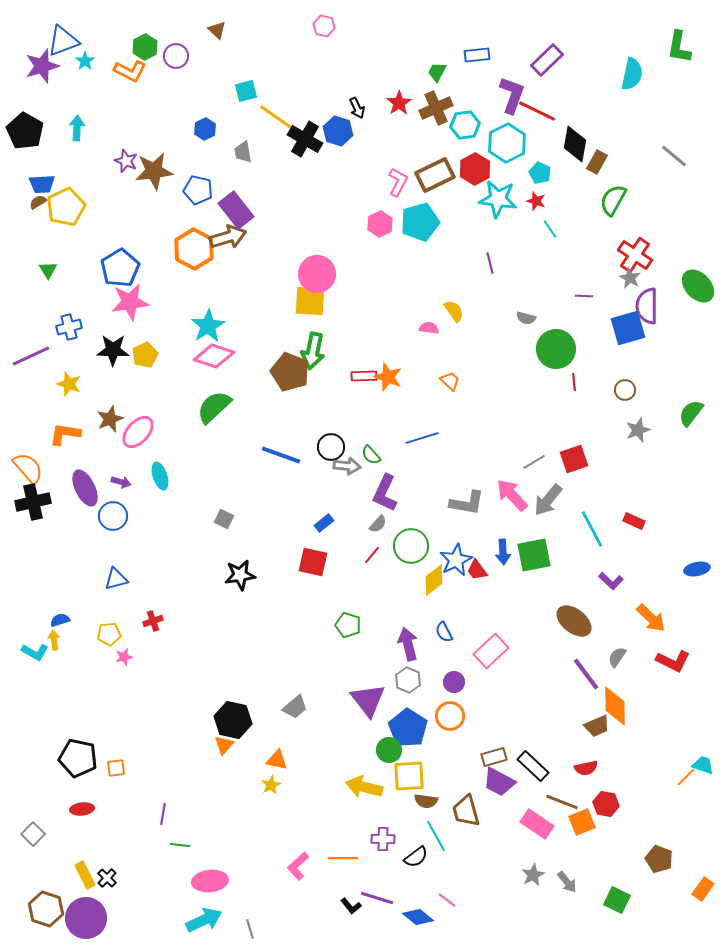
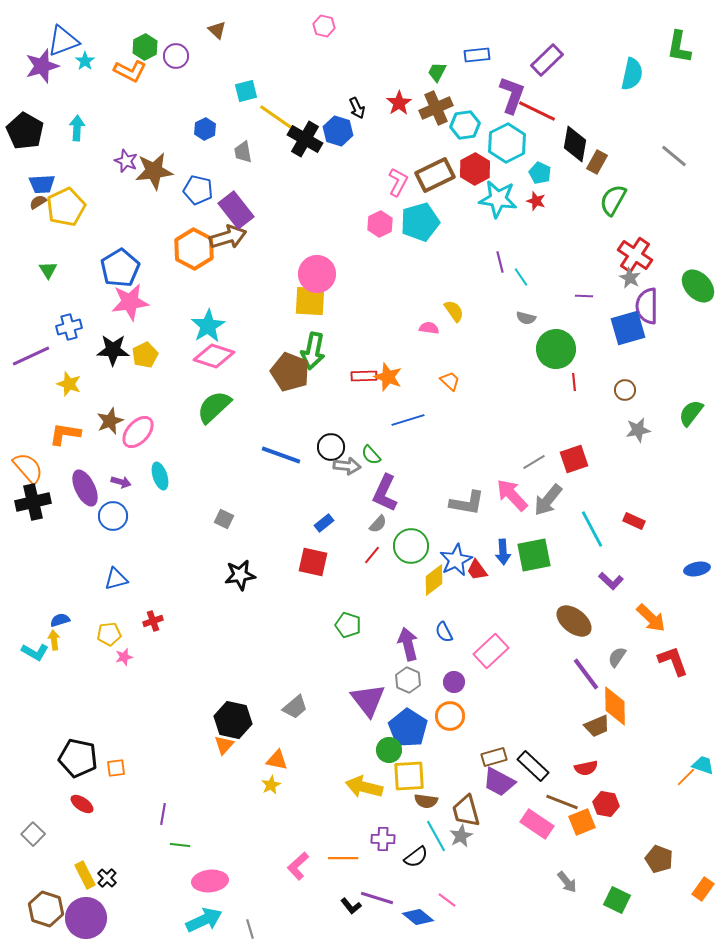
cyan line at (550, 229): moved 29 px left, 48 px down
purple line at (490, 263): moved 10 px right, 1 px up
brown star at (110, 419): moved 2 px down
gray star at (638, 430): rotated 10 degrees clockwise
blue line at (422, 438): moved 14 px left, 18 px up
red L-shape at (673, 661): rotated 136 degrees counterclockwise
red ellipse at (82, 809): moved 5 px up; rotated 40 degrees clockwise
gray star at (533, 875): moved 72 px left, 39 px up
